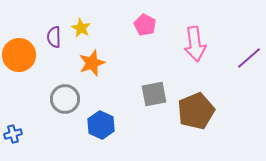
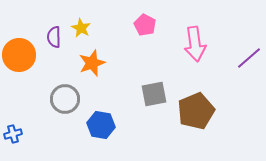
blue hexagon: rotated 16 degrees counterclockwise
